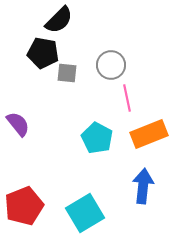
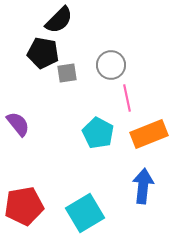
gray square: rotated 15 degrees counterclockwise
cyan pentagon: moved 1 px right, 5 px up
red pentagon: rotated 12 degrees clockwise
